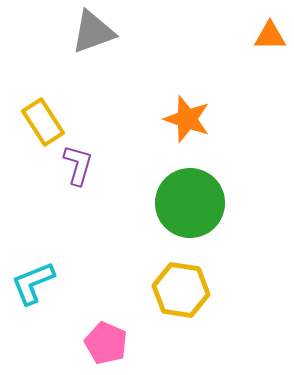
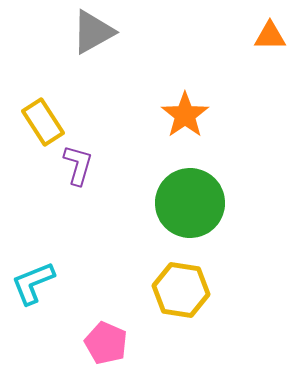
gray triangle: rotated 9 degrees counterclockwise
orange star: moved 2 px left, 4 px up; rotated 18 degrees clockwise
